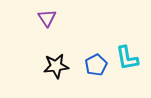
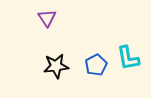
cyan L-shape: moved 1 px right
